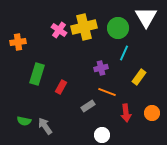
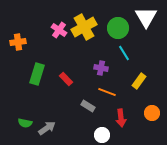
yellow cross: rotated 15 degrees counterclockwise
cyan line: rotated 56 degrees counterclockwise
purple cross: rotated 24 degrees clockwise
yellow rectangle: moved 4 px down
red rectangle: moved 5 px right, 8 px up; rotated 72 degrees counterclockwise
gray rectangle: rotated 64 degrees clockwise
red arrow: moved 5 px left, 5 px down
green semicircle: moved 1 px right, 2 px down
gray arrow: moved 2 px right, 2 px down; rotated 90 degrees clockwise
